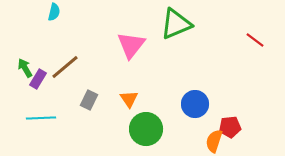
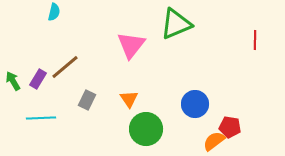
red line: rotated 54 degrees clockwise
green arrow: moved 12 px left, 13 px down
gray rectangle: moved 2 px left
red pentagon: rotated 15 degrees clockwise
orange semicircle: rotated 35 degrees clockwise
